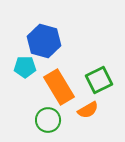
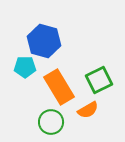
green circle: moved 3 px right, 2 px down
